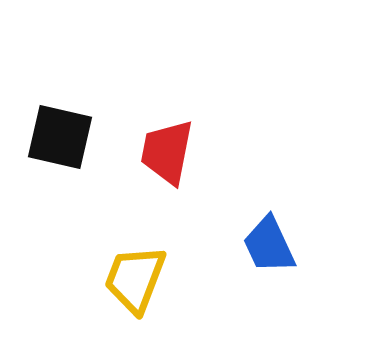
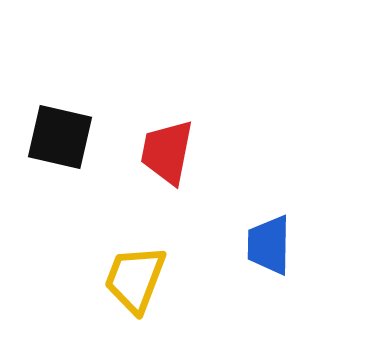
blue trapezoid: rotated 26 degrees clockwise
